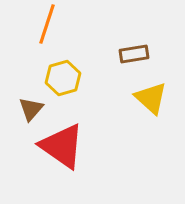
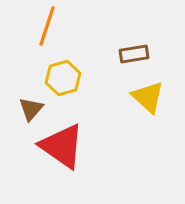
orange line: moved 2 px down
yellow triangle: moved 3 px left, 1 px up
